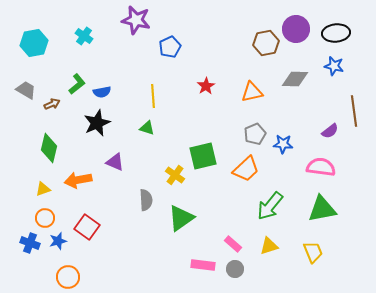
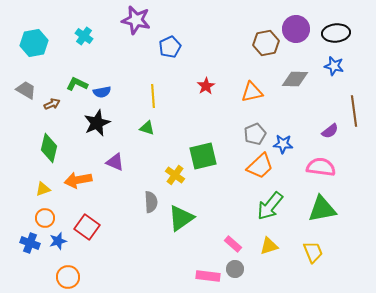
green L-shape at (77, 84): rotated 115 degrees counterclockwise
orange trapezoid at (246, 169): moved 14 px right, 3 px up
gray semicircle at (146, 200): moved 5 px right, 2 px down
pink rectangle at (203, 265): moved 5 px right, 11 px down
